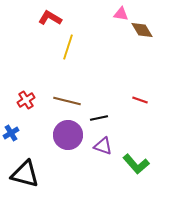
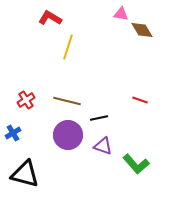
blue cross: moved 2 px right
